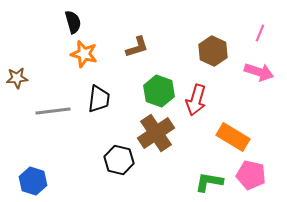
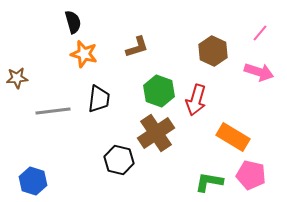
pink line: rotated 18 degrees clockwise
